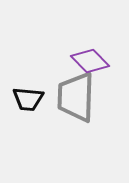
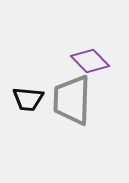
gray trapezoid: moved 4 px left, 3 px down
